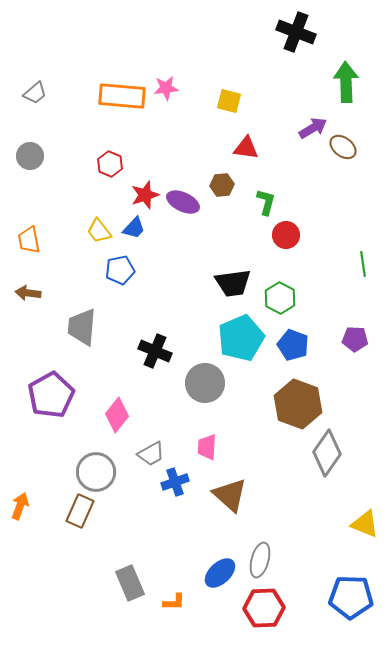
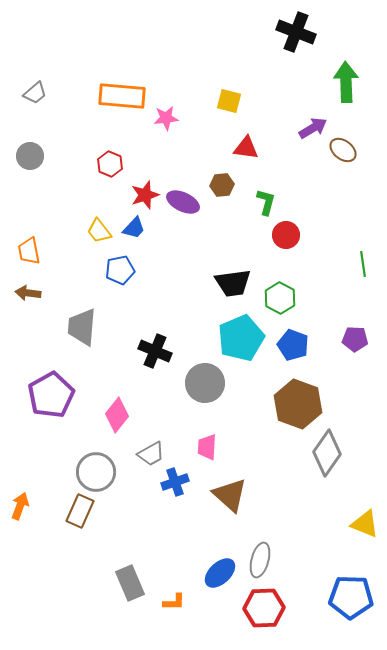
pink star at (166, 88): moved 30 px down
brown ellipse at (343, 147): moved 3 px down
orange trapezoid at (29, 240): moved 11 px down
